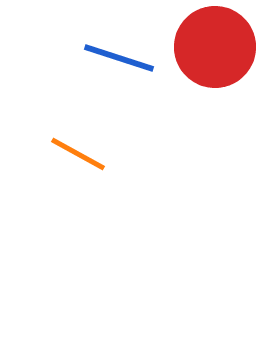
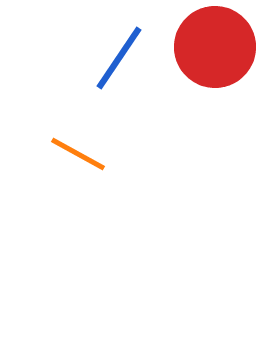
blue line: rotated 74 degrees counterclockwise
